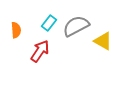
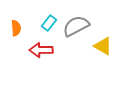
orange semicircle: moved 2 px up
yellow triangle: moved 5 px down
red arrow: moved 1 px right, 1 px up; rotated 125 degrees counterclockwise
